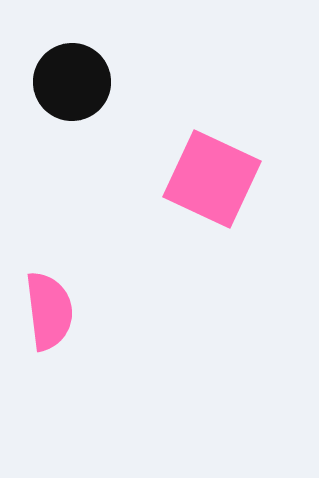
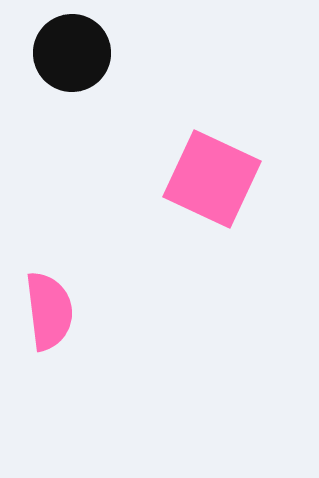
black circle: moved 29 px up
